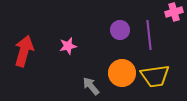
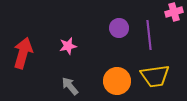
purple circle: moved 1 px left, 2 px up
red arrow: moved 1 px left, 2 px down
orange circle: moved 5 px left, 8 px down
gray arrow: moved 21 px left
